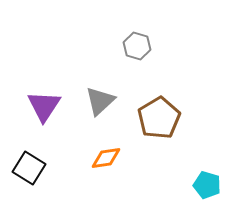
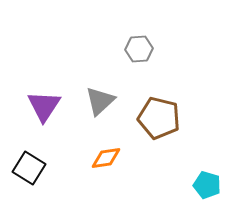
gray hexagon: moved 2 px right, 3 px down; rotated 20 degrees counterclockwise
brown pentagon: rotated 27 degrees counterclockwise
